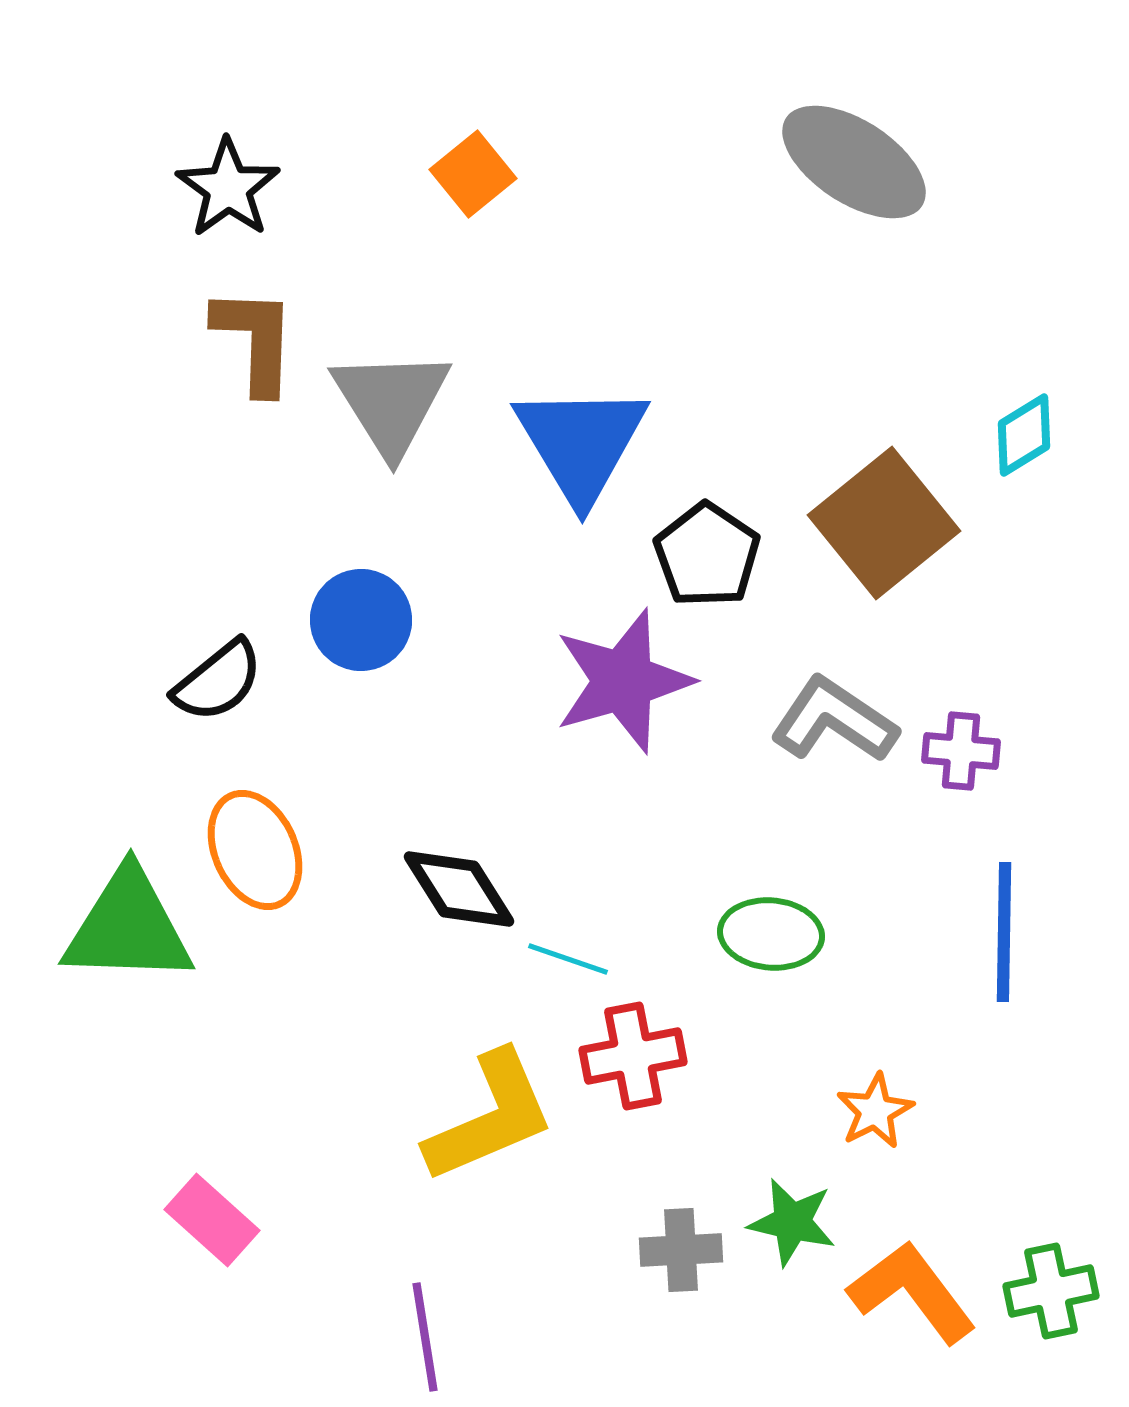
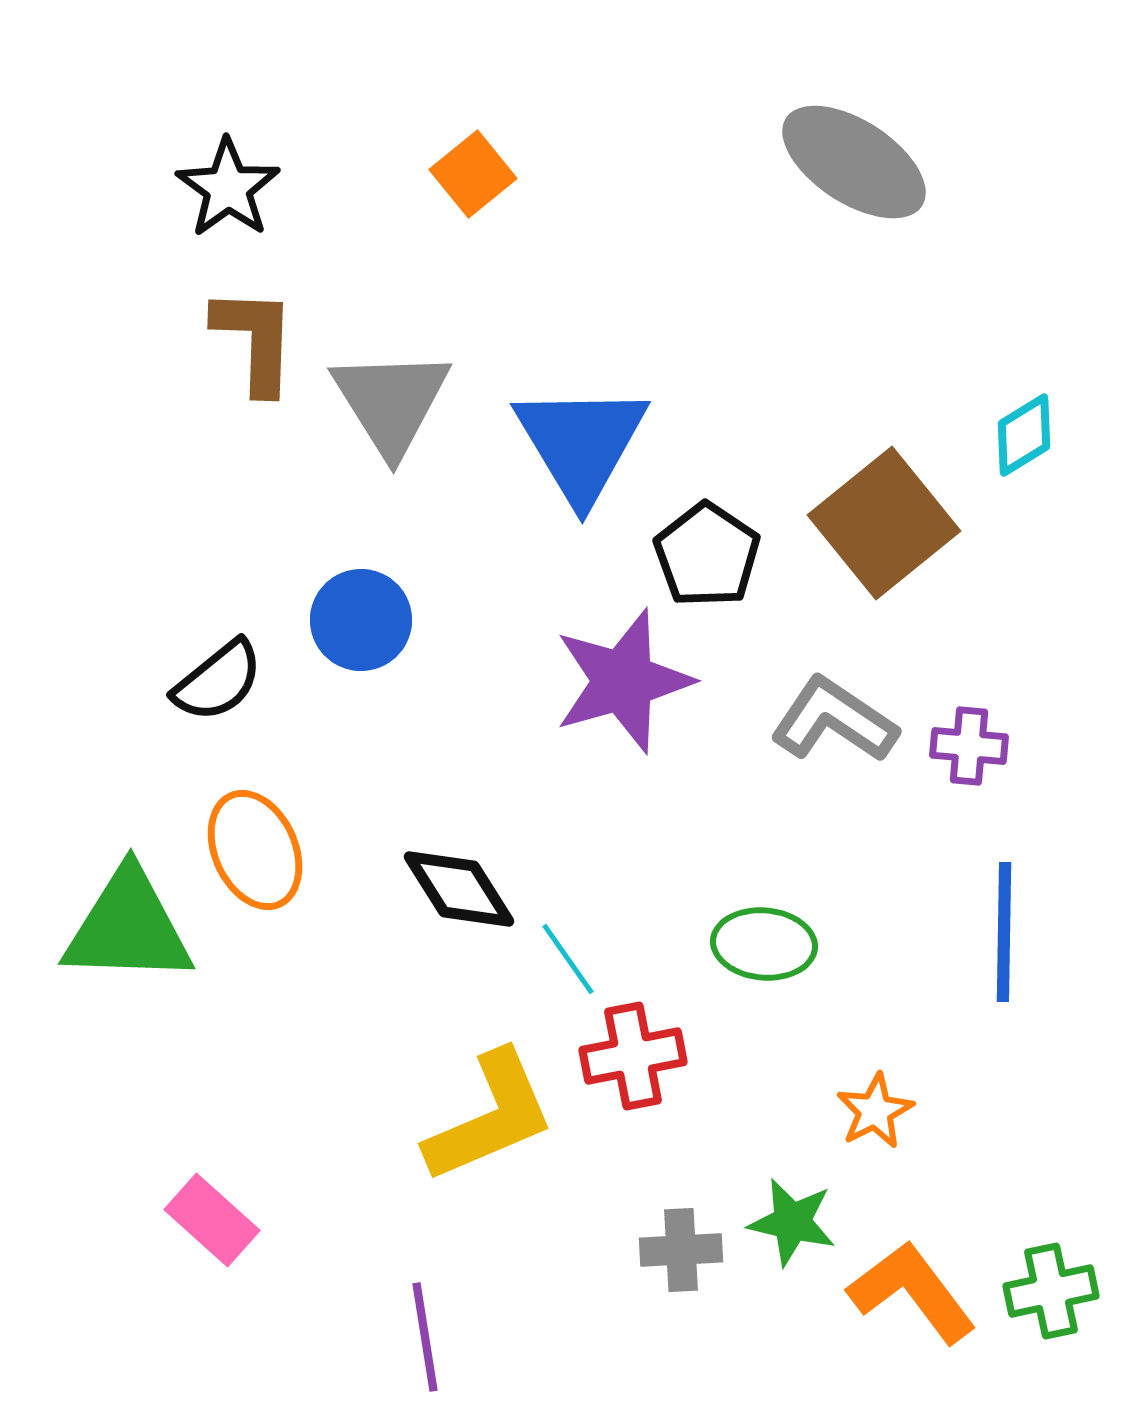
purple cross: moved 8 px right, 5 px up
green ellipse: moved 7 px left, 10 px down
cyan line: rotated 36 degrees clockwise
